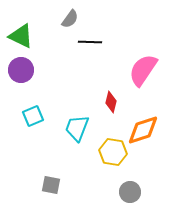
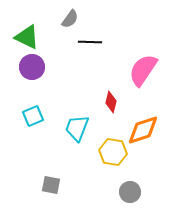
green triangle: moved 6 px right, 1 px down
purple circle: moved 11 px right, 3 px up
